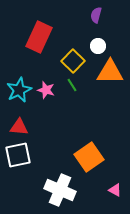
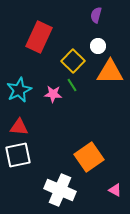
pink star: moved 7 px right, 4 px down; rotated 12 degrees counterclockwise
